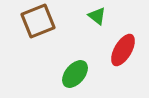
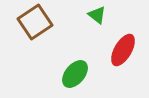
green triangle: moved 1 px up
brown square: moved 3 px left, 1 px down; rotated 12 degrees counterclockwise
